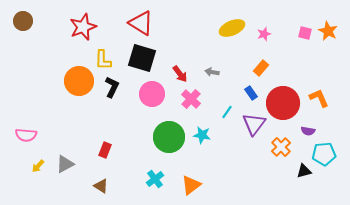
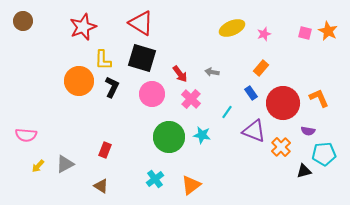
purple triangle: moved 7 px down; rotated 45 degrees counterclockwise
